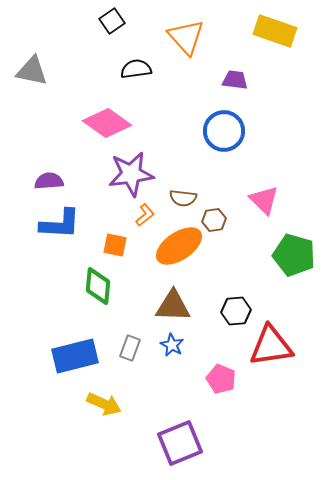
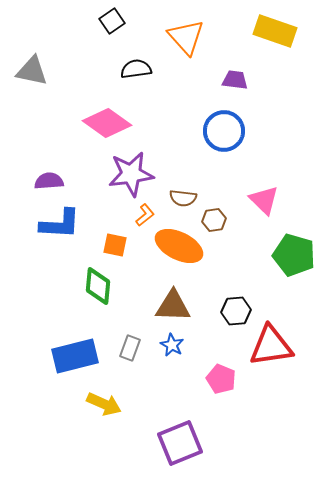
orange ellipse: rotated 60 degrees clockwise
